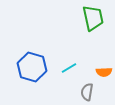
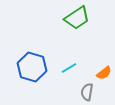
green trapezoid: moved 16 px left; rotated 68 degrees clockwise
orange semicircle: moved 1 px down; rotated 35 degrees counterclockwise
